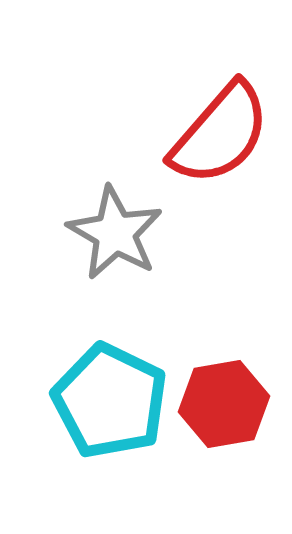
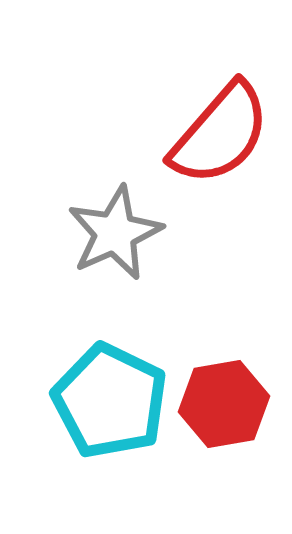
gray star: rotated 18 degrees clockwise
